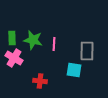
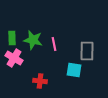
pink line: rotated 16 degrees counterclockwise
